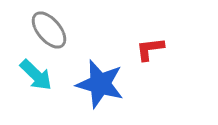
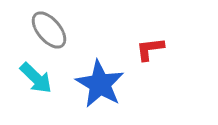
cyan arrow: moved 3 px down
blue star: rotated 15 degrees clockwise
